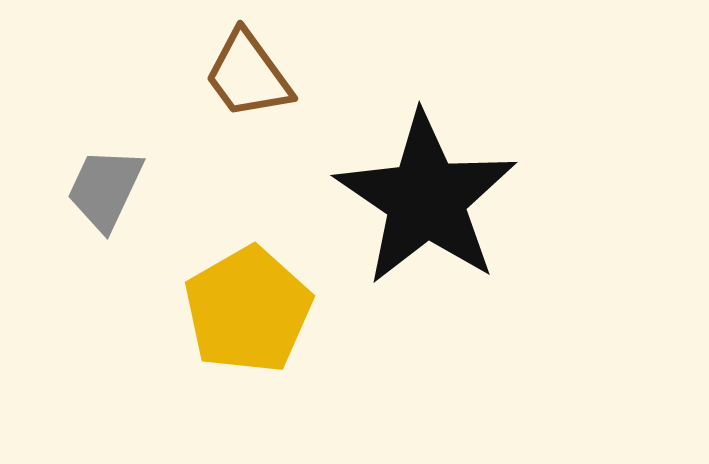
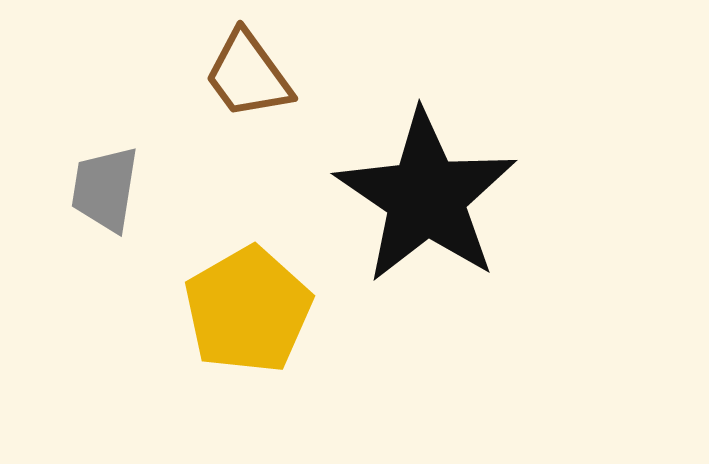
gray trapezoid: rotated 16 degrees counterclockwise
black star: moved 2 px up
